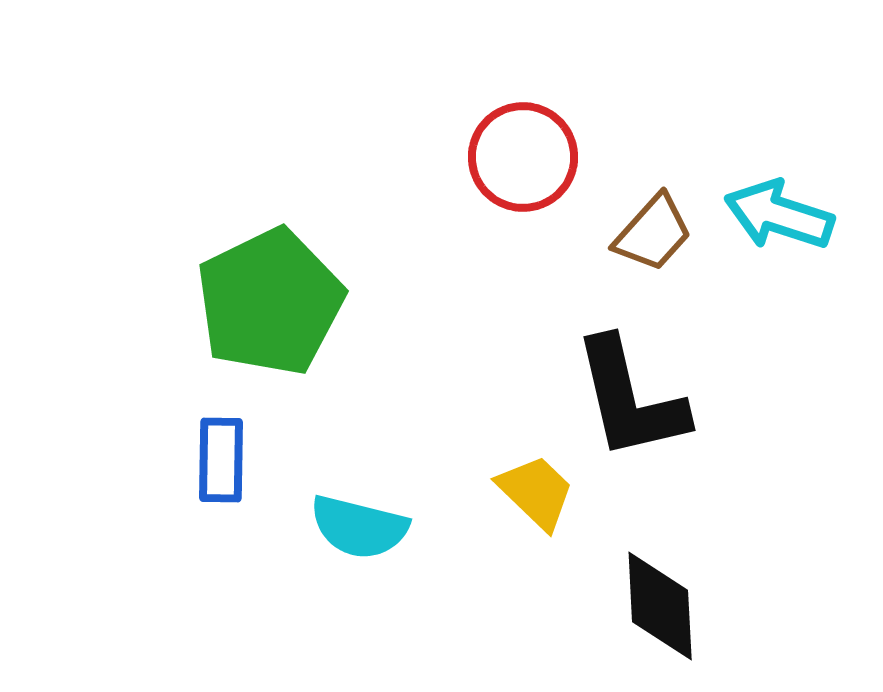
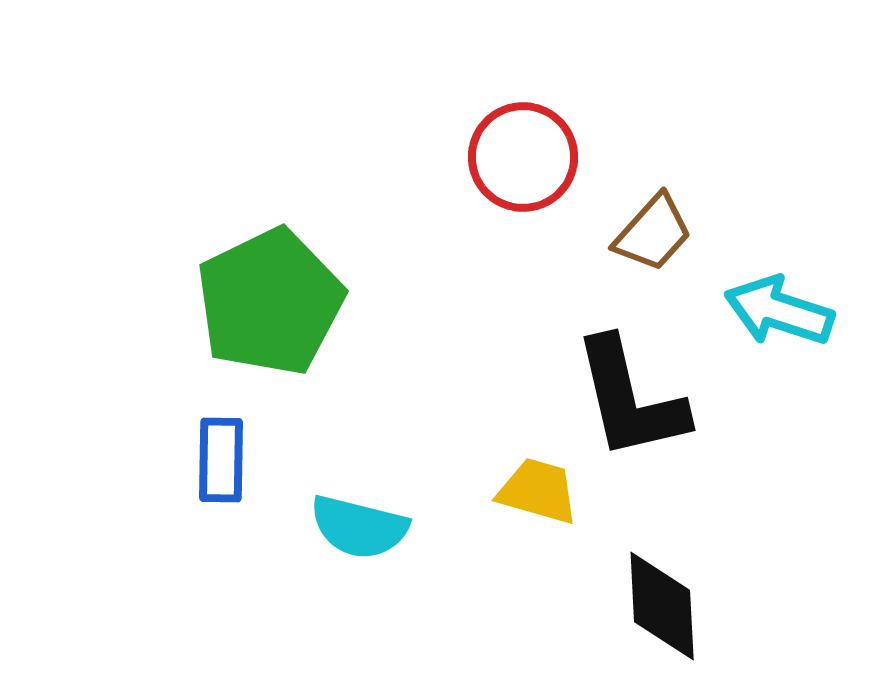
cyan arrow: moved 96 px down
yellow trapezoid: moved 2 px right, 1 px up; rotated 28 degrees counterclockwise
black diamond: moved 2 px right
